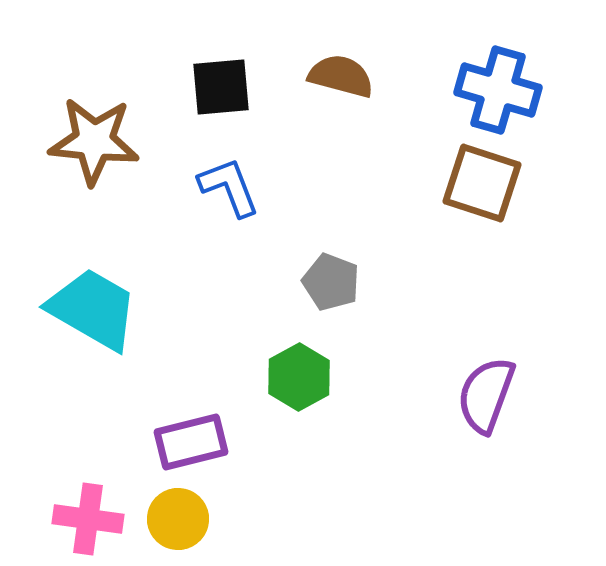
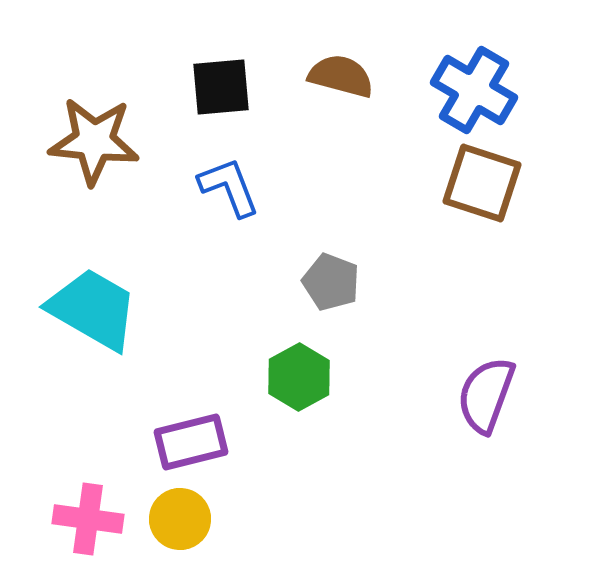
blue cross: moved 24 px left; rotated 14 degrees clockwise
yellow circle: moved 2 px right
